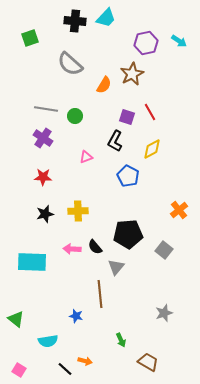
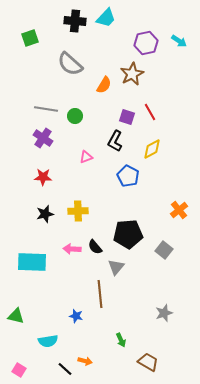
green triangle: moved 3 px up; rotated 24 degrees counterclockwise
